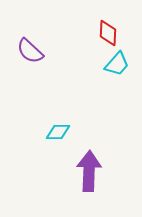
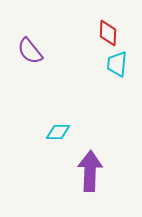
purple semicircle: rotated 8 degrees clockwise
cyan trapezoid: rotated 144 degrees clockwise
purple arrow: moved 1 px right
